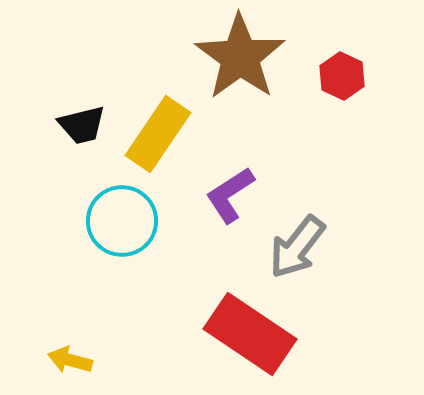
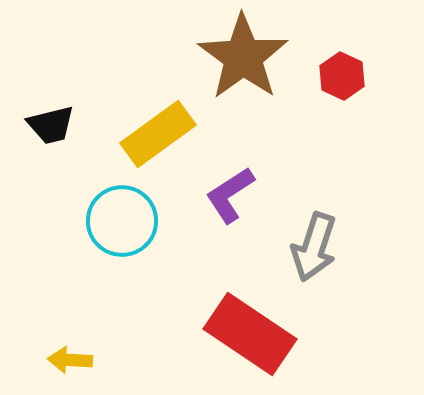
brown star: moved 3 px right
black trapezoid: moved 31 px left
yellow rectangle: rotated 20 degrees clockwise
gray arrow: moved 17 px right; rotated 20 degrees counterclockwise
yellow arrow: rotated 12 degrees counterclockwise
